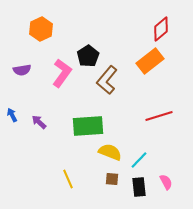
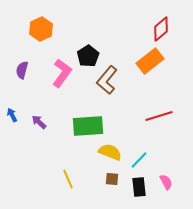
purple semicircle: rotated 114 degrees clockwise
